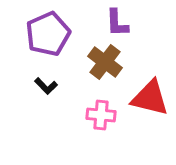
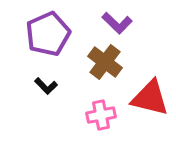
purple L-shape: rotated 44 degrees counterclockwise
pink cross: rotated 16 degrees counterclockwise
